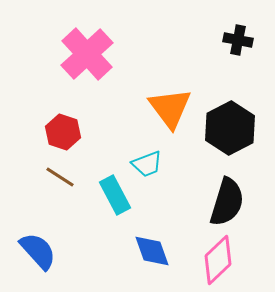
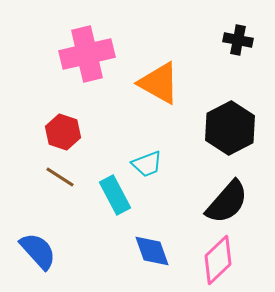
pink cross: rotated 30 degrees clockwise
orange triangle: moved 11 px left, 25 px up; rotated 24 degrees counterclockwise
black semicircle: rotated 24 degrees clockwise
